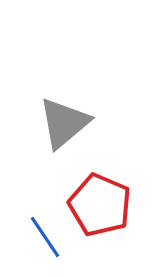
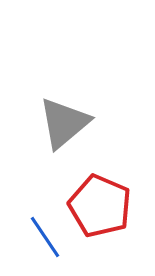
red pentagon: moved 1 px down
